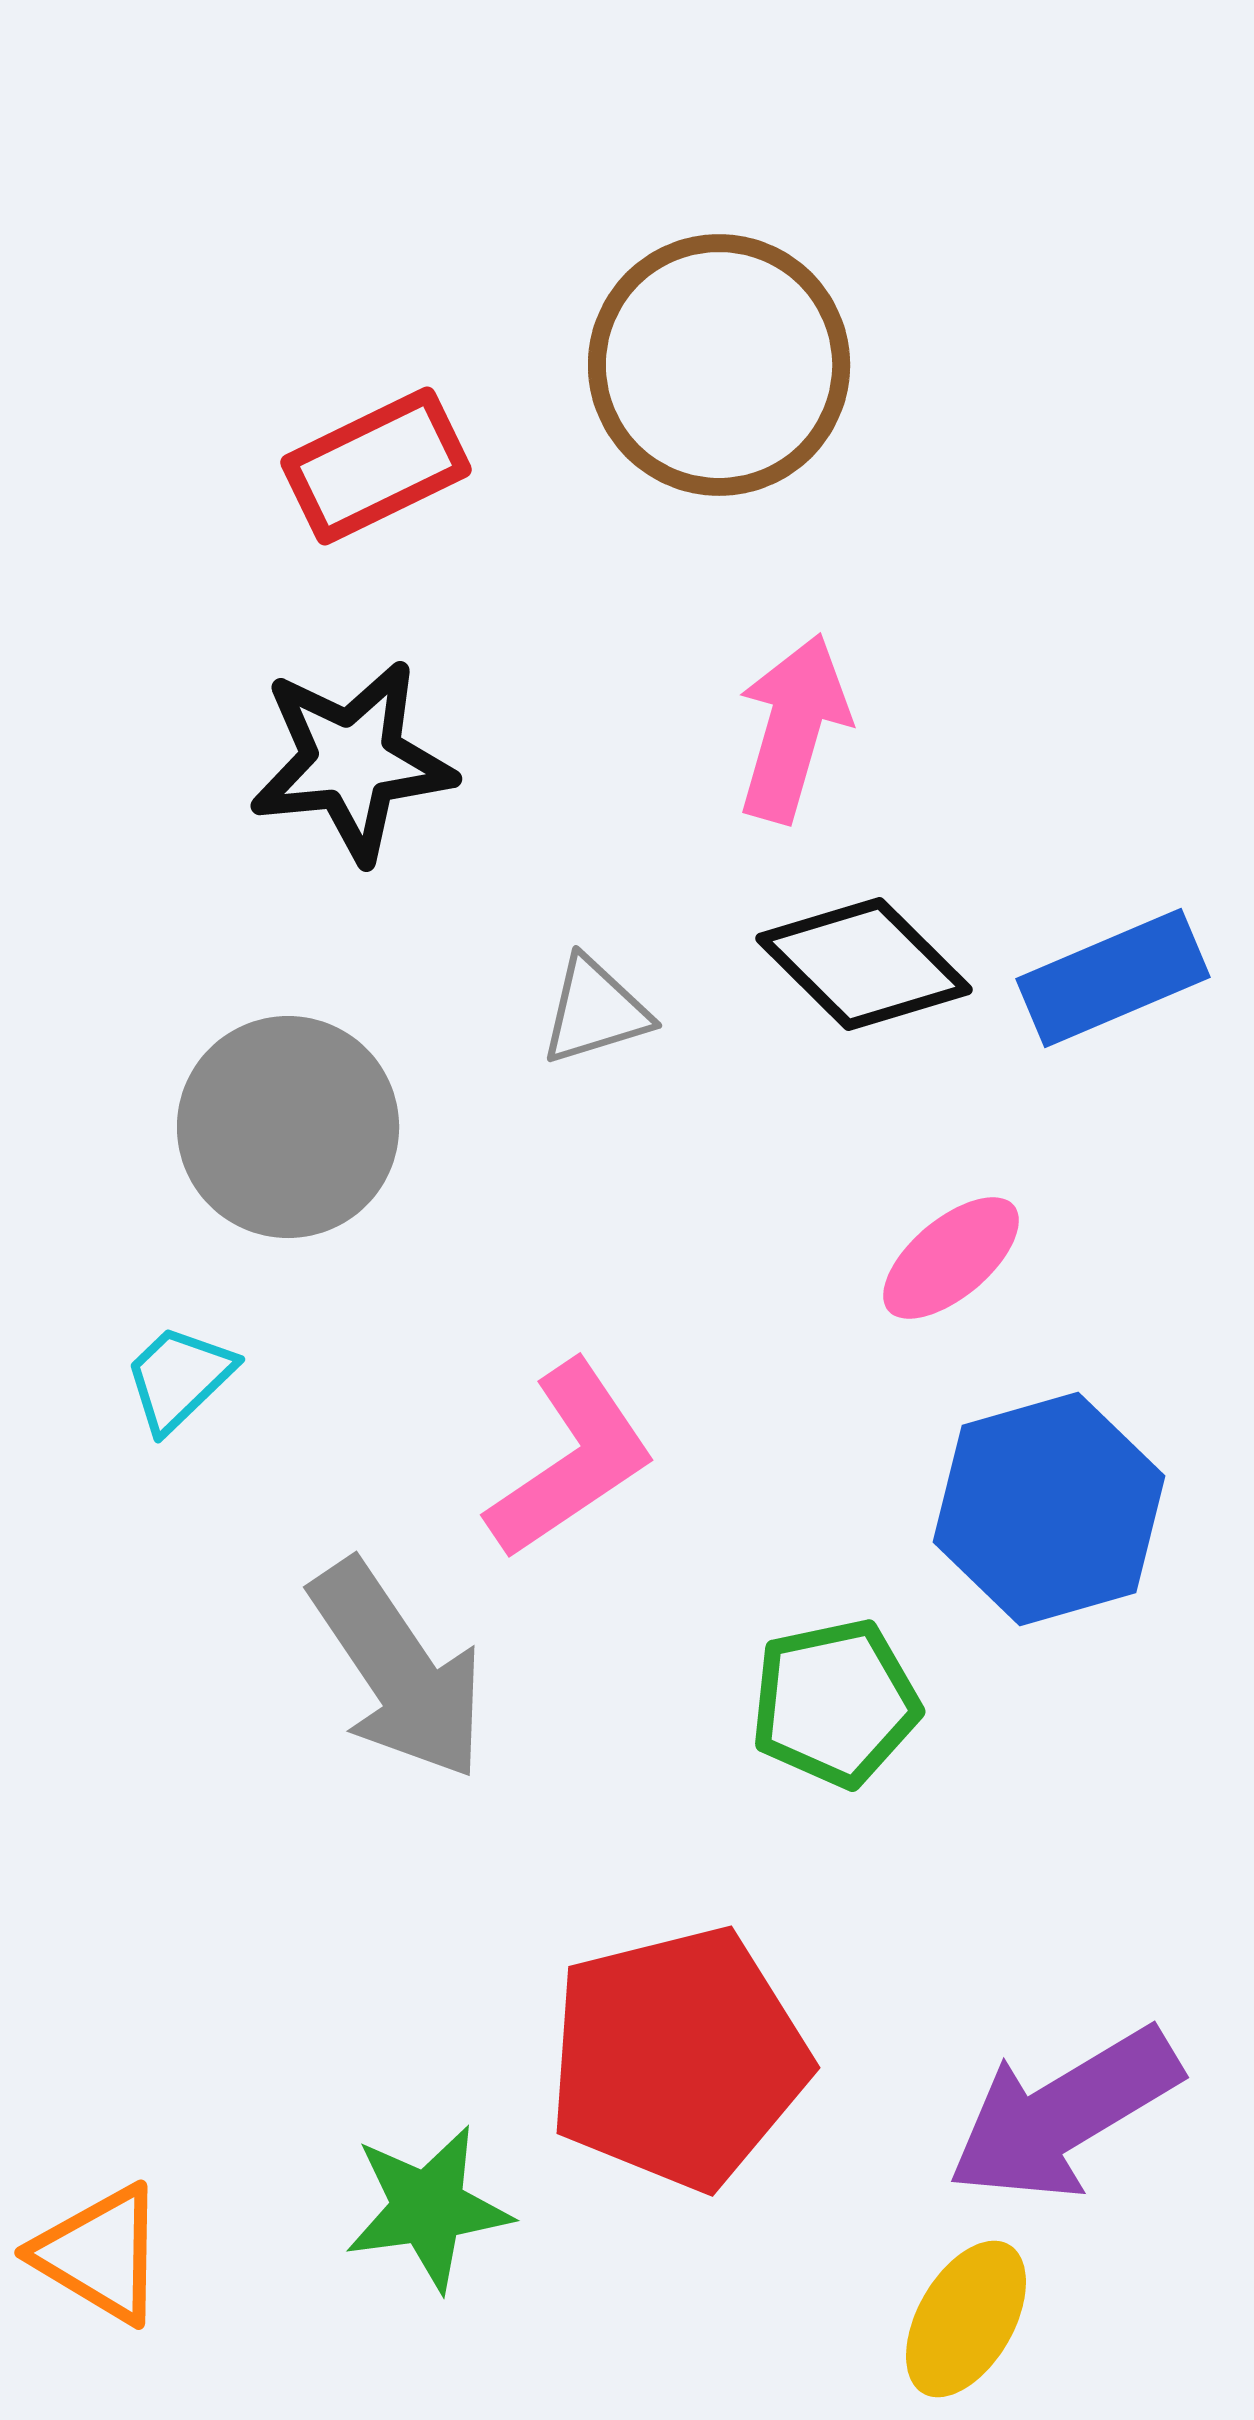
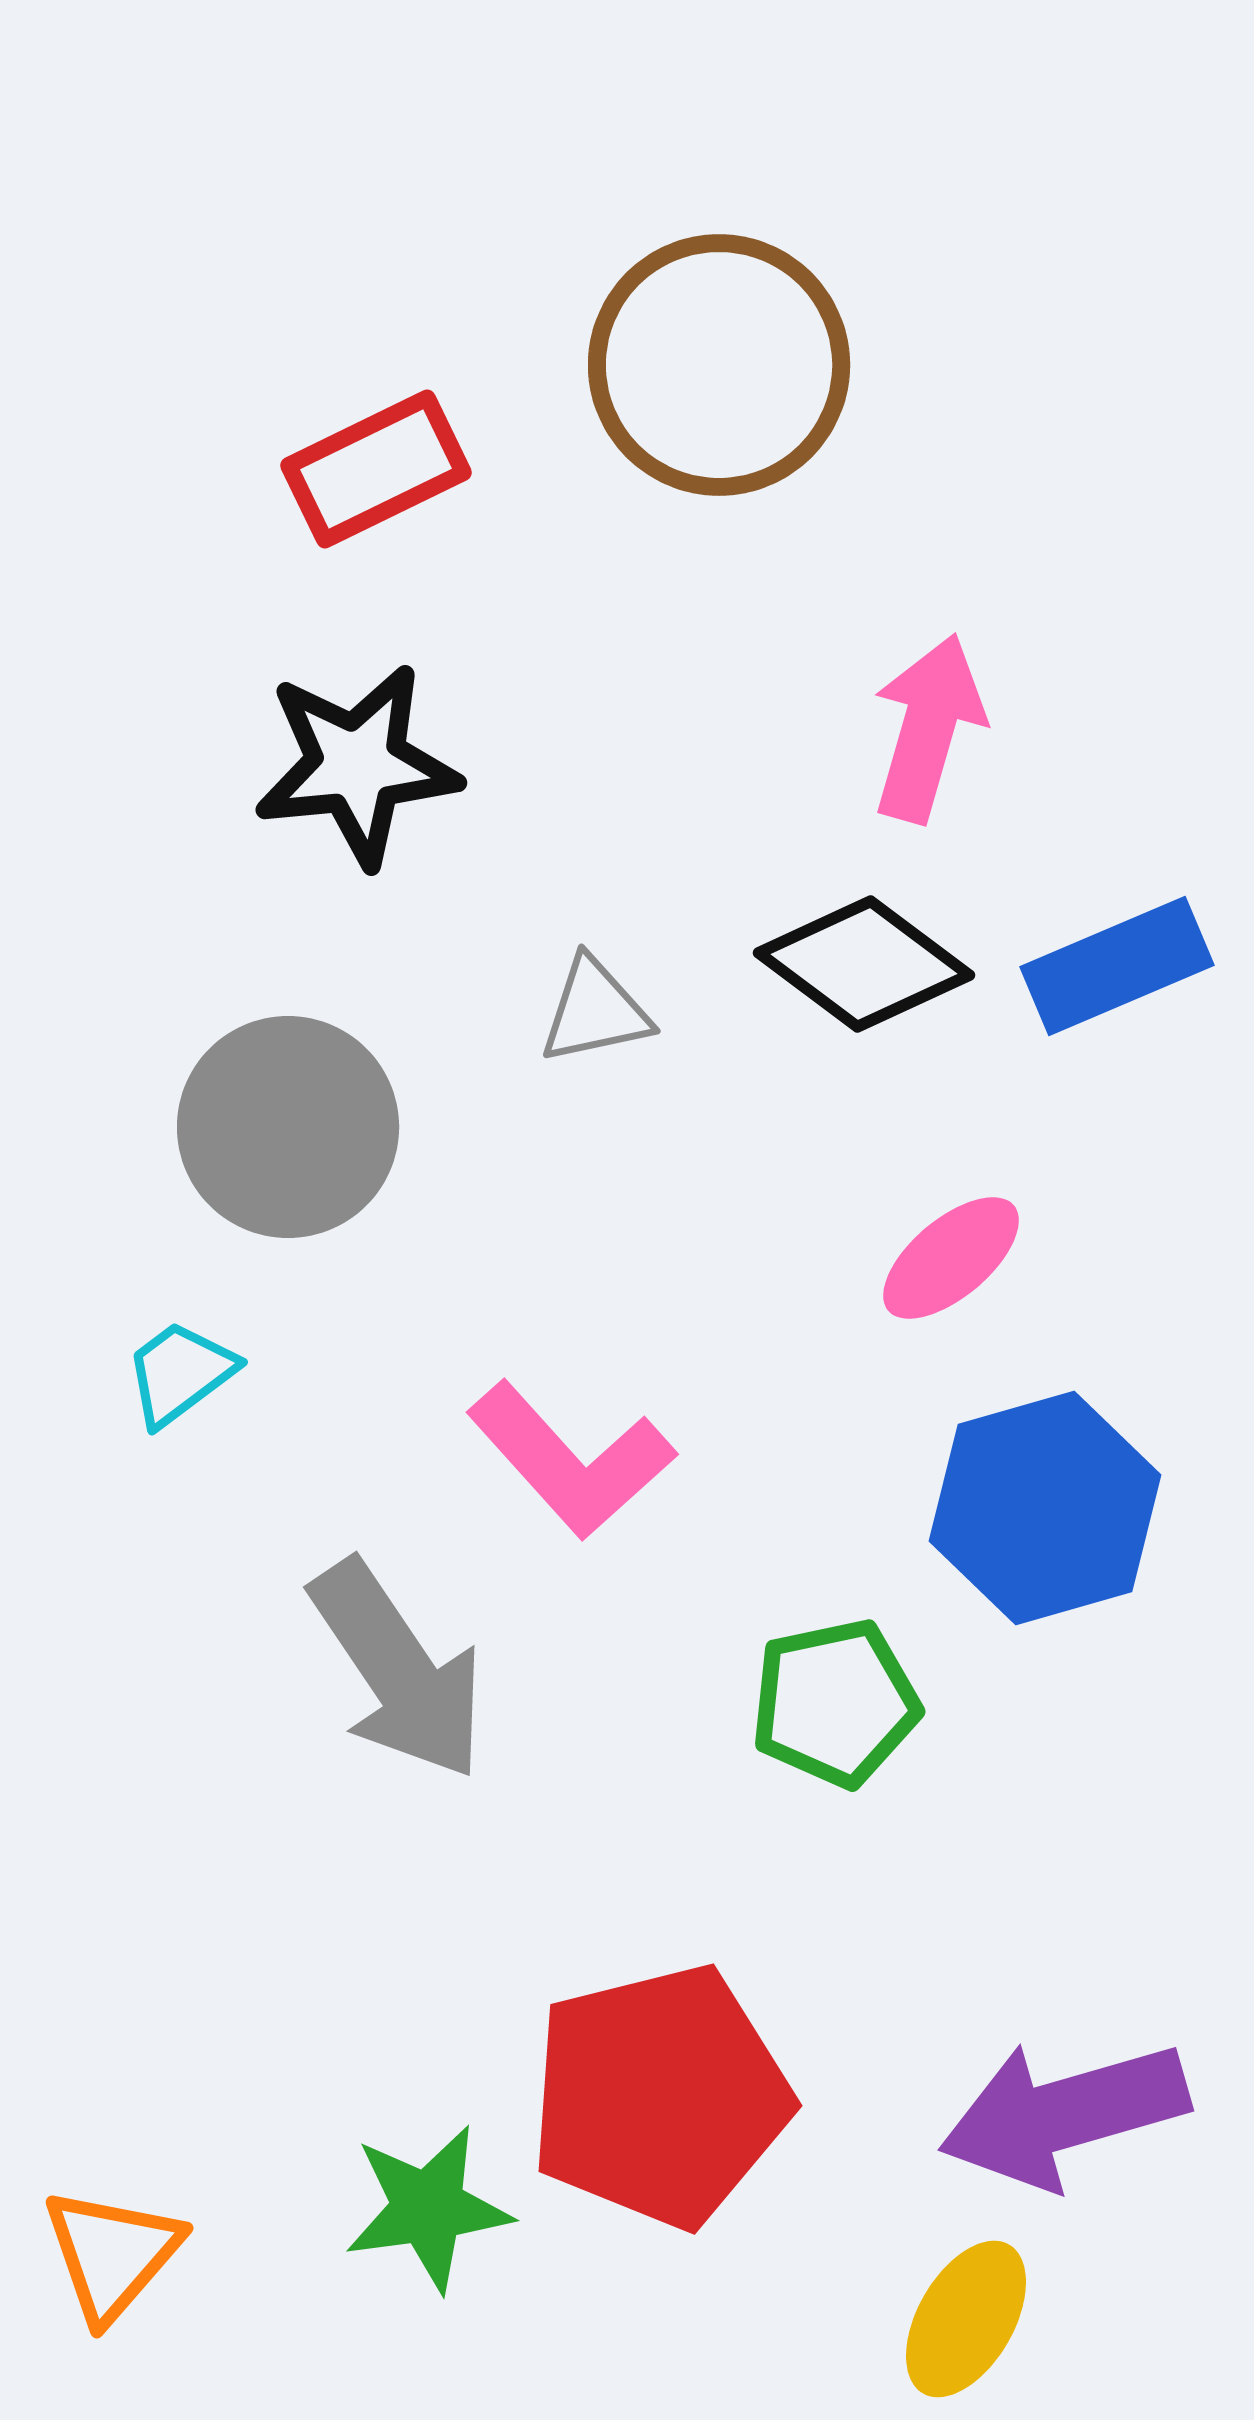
red rectangle: moved 3 px down
pink arrow: moved 135 px right
black star: moved 5 px right, 4 px down
black diamond: rotated 8 degrees counterclockwise
blue rectangle: moved 4 px right, 12 px up
gray triangle: rotated 5 degrees clockwise
cyan trapezoid: moved 1 px right, 5 px up; rotated 7 degrees clockwise
pink L-shape: rotated 82 degrees clockwise
blue hexagon: moved 4 px left, 1 px up
red pentagon: moved 18 px left, 38 px down
purple arrow: rotated 15 degrees clockwise
orange triangle: moved 12 px right; rotated 40 degrees clockwise
